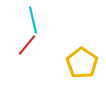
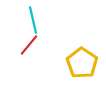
red line: moved 2 px right
